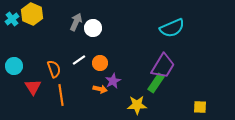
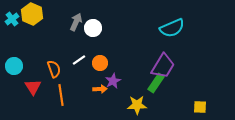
orange arrow: rotated 16 degrees counterclockwise
